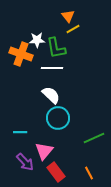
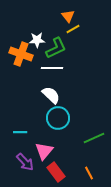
green L-shape: rotated 105 degrees counterclockwise
